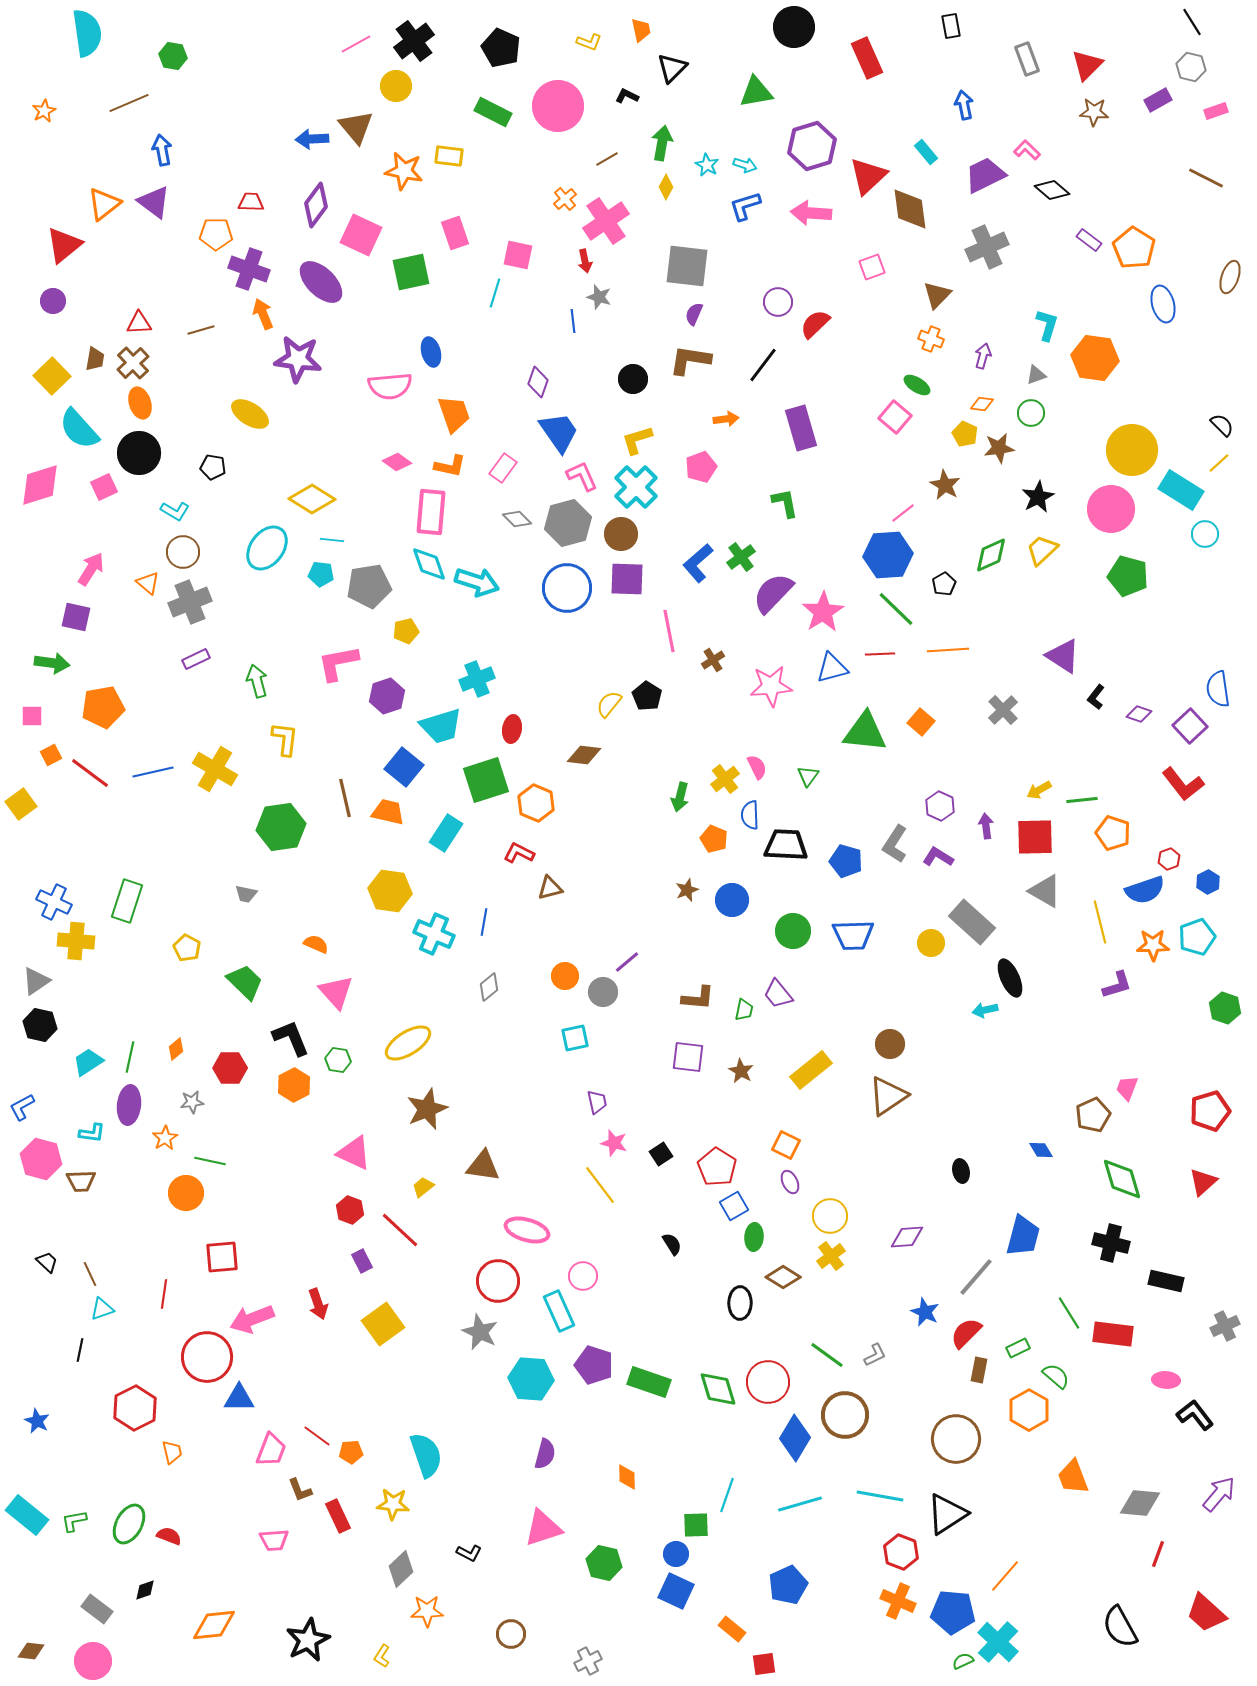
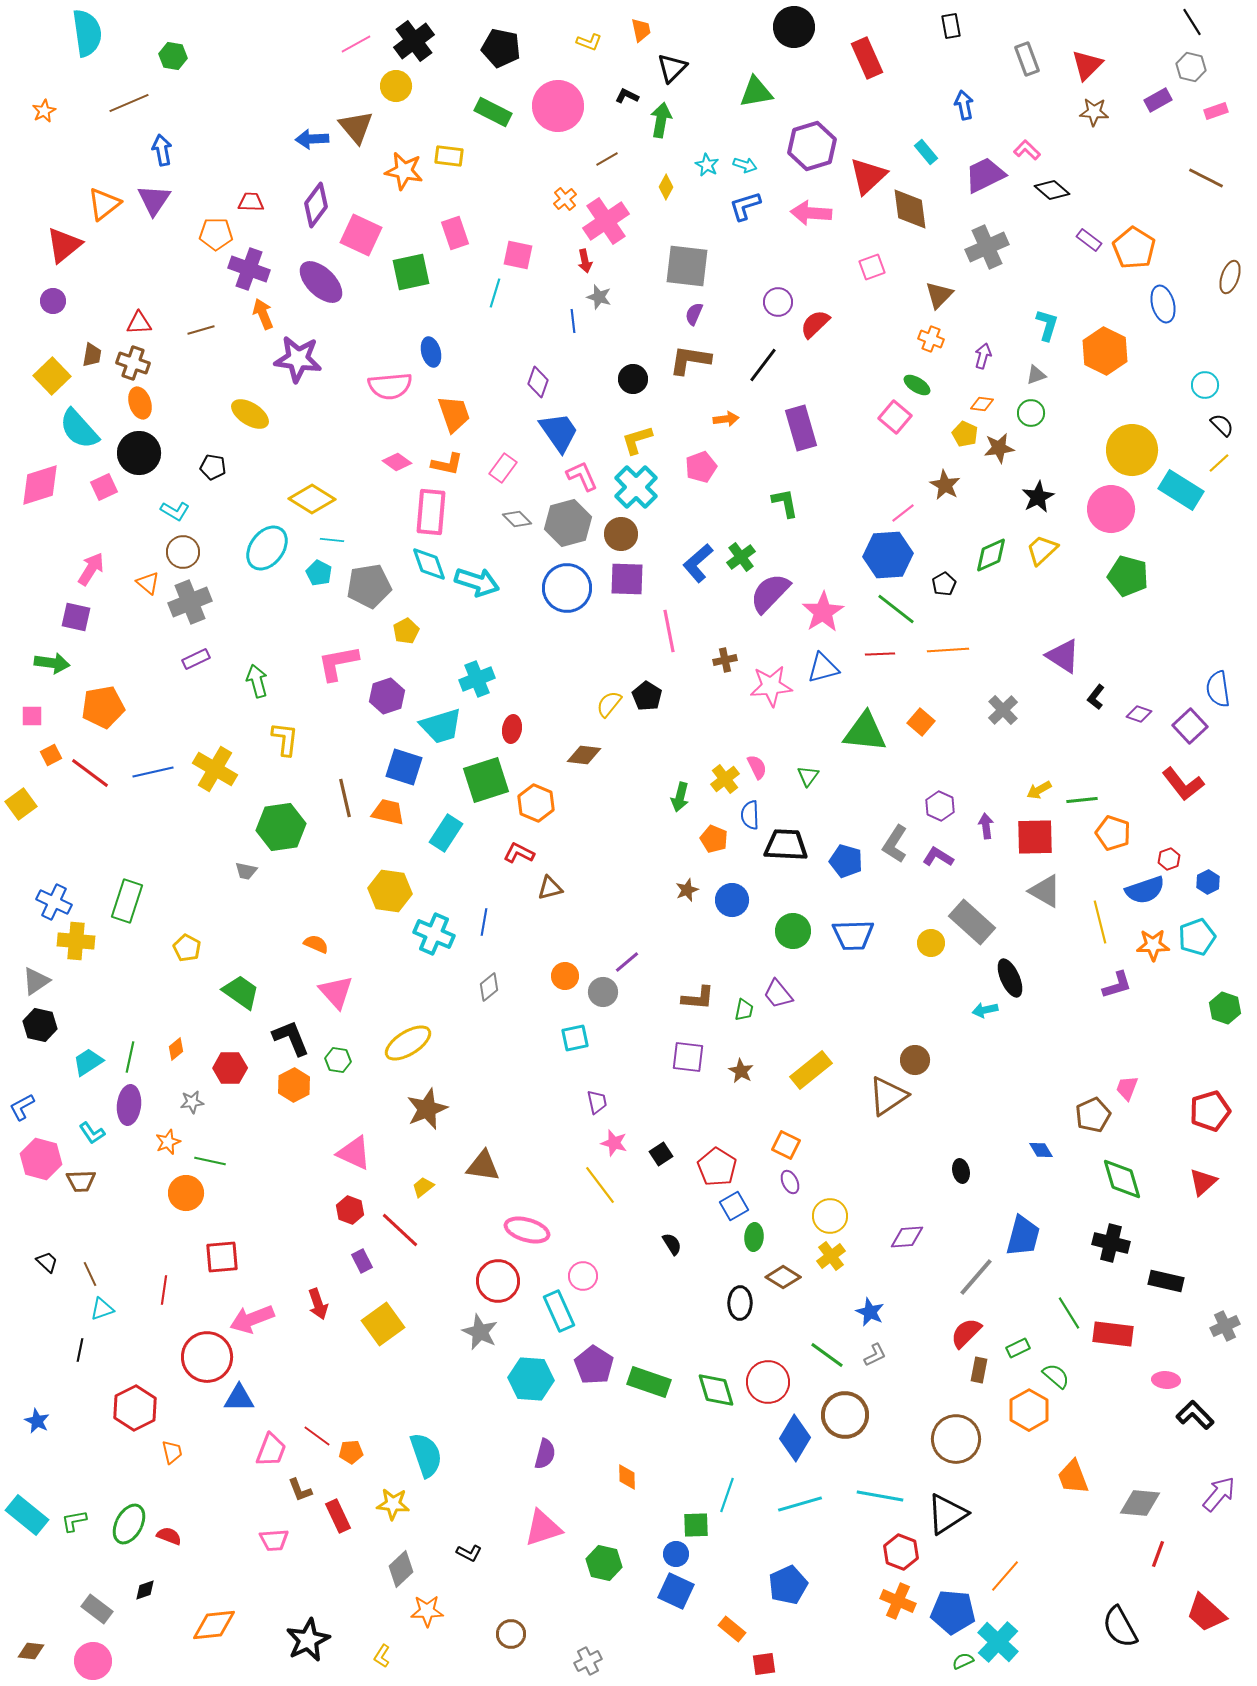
black pentagon at (501, 48): rotated 12 degrees counterclockwise
green arrow at (662, 143): moved 1 px left, 23 px up
purple triangle at (154, 202): moved 2 px up; rotated 27 degrees clockwise
brown triangle at (937, 295): moved 2 px right
orange hexagon at (1095, 358): moved 10 px right, 7 px up; rotated 18 degrees clockwise
brown trapezoid at (95, 359): moved 3 px left, 4 px up
brown cross at (133, 363): rotated 28 degrees counterclockwise
orange L-shape at (450, 466): moved 3 px left, 2 px up
cyan circle at (1205, 534): moved 149 px up
cyan pentagon at (321, 574): moved 2 px left, 1 px up; rotated 20 degrees clockwise
purple semicircle at (773, 593): moved 3 px left
green line at (896, 609): rotated 6 degrees counterclockwise
yellow pentagon at (406, 631): rotated 15 degrees counterclockwise
brown cross at (713, 660): moved 12 px right; rotated 20 degrees clockwise
blue triangle at (832, 668): moved 9 px left
blue square at (404, 767): rotated 21 degrees counterclockwise
gray trapezoid at (246, 894): moved 23 px up
green trapezoid at (245, 982): moved 4 px left, 10 px down; rotated 9 degrees counterclockwise
brown circle at (890, 1044): moved 25 px right, 16 px down
cyan L-shape at (92, 1133): rotated 48 degrees clockwise
orange star at (165, 1138): moved 3 px right, 4 px down; rotated 10 degrees clockwise
red line at (164, 1294): moved 4 px up
blue star at (925, 1312): moved 55 px left
purple pentagon at (594, 1365): rotated 15 degrees clockwise
green diamond at (718, 1389): moved 2 px left, 1 px down
black L-shape at (1195, 1415): rotated 6 degrees counterclockwise
